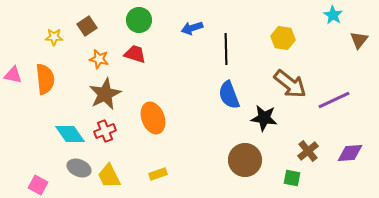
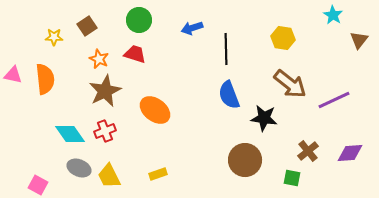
orange star: rotated 12 degrees clockwise
brown star: moved 3 px up
orange ellipse: moved 2 px right, 8 px up; rotated 32 degrees counterclockwise
